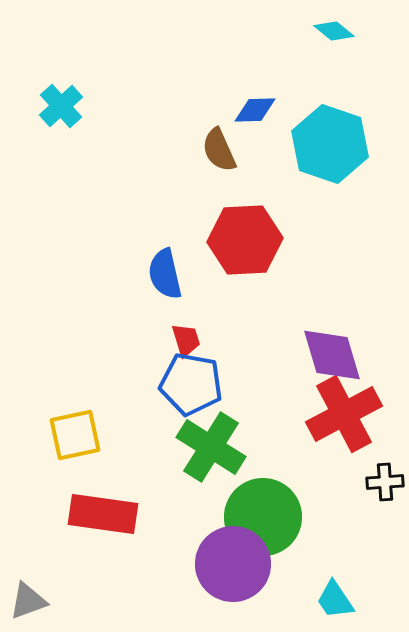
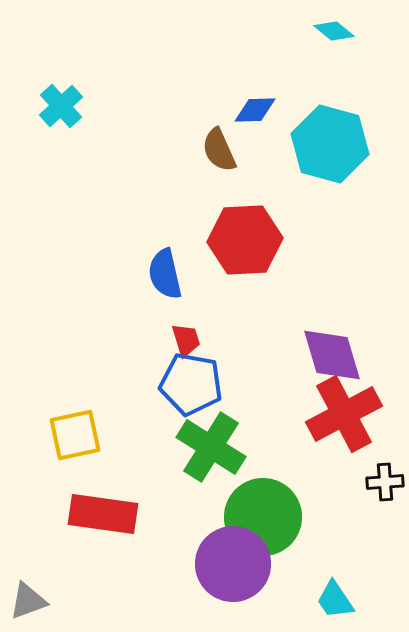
cyan hexagon: rotated 4 degrees counterclockwise
